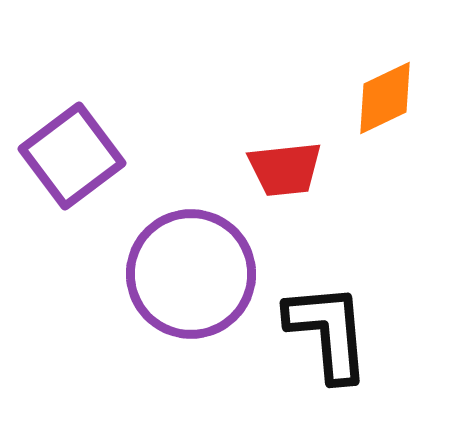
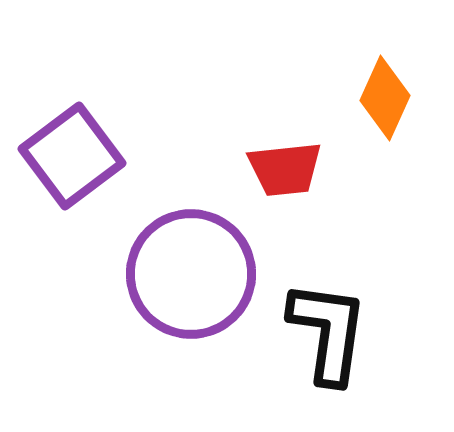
orange diamond: rotated 40 degrees counterclockwise
black L-shape: rotated 13 degrees clockwise
